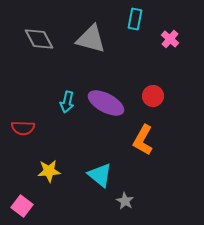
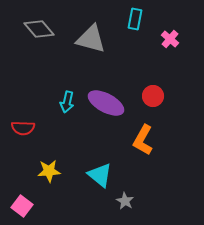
gray diamond: moved 10 px up; rotated 12 degrees counterclockwise
